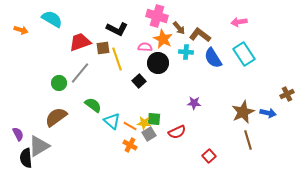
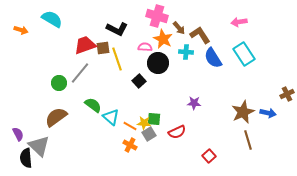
brown L-shape: rotated 20 degrees clockwise
red trapezoid: moved 5 px right, 3 px down
cyan triangle: moved 1 px left, 4 px up
gray triangle: rotated 45 degrees counterclockwise
